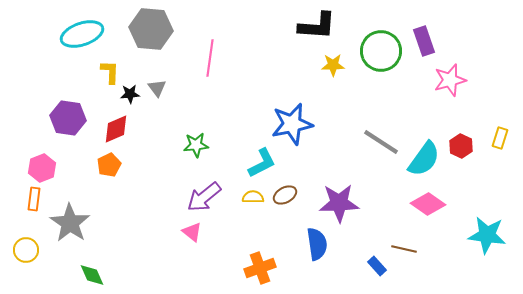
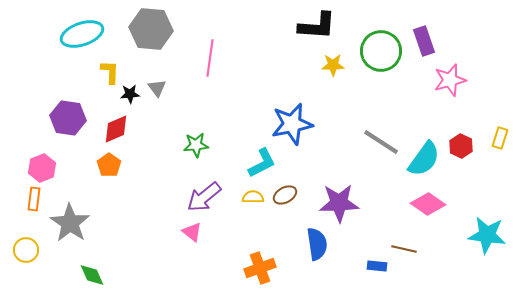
orange pentagon: rotated 10 degrees counterclockwise
blue rectangle: rotated 42 degrees counterclockwise
